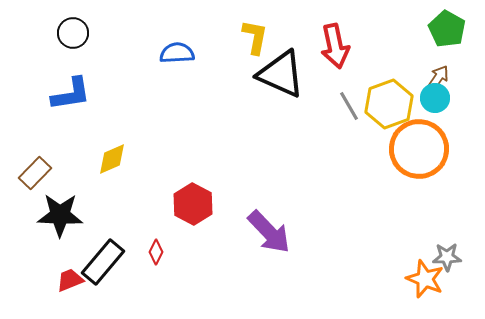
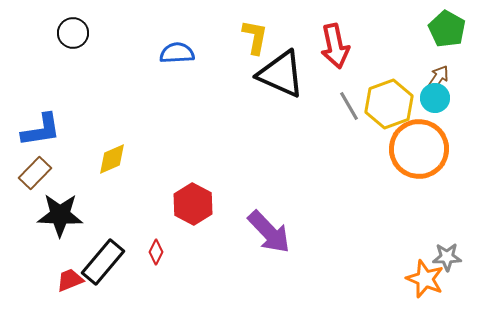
blue L-shape: moved 30 px left, 36 px down
